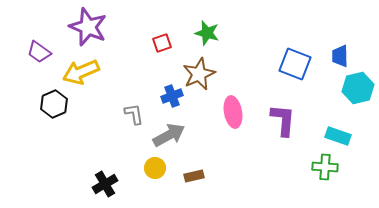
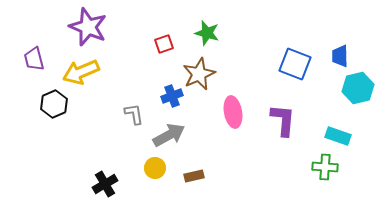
red square: moved 2 px right, 1 px down
purple trapezoid: moved 5 px left, 7 px down; rotated 40 degrees clockwise
